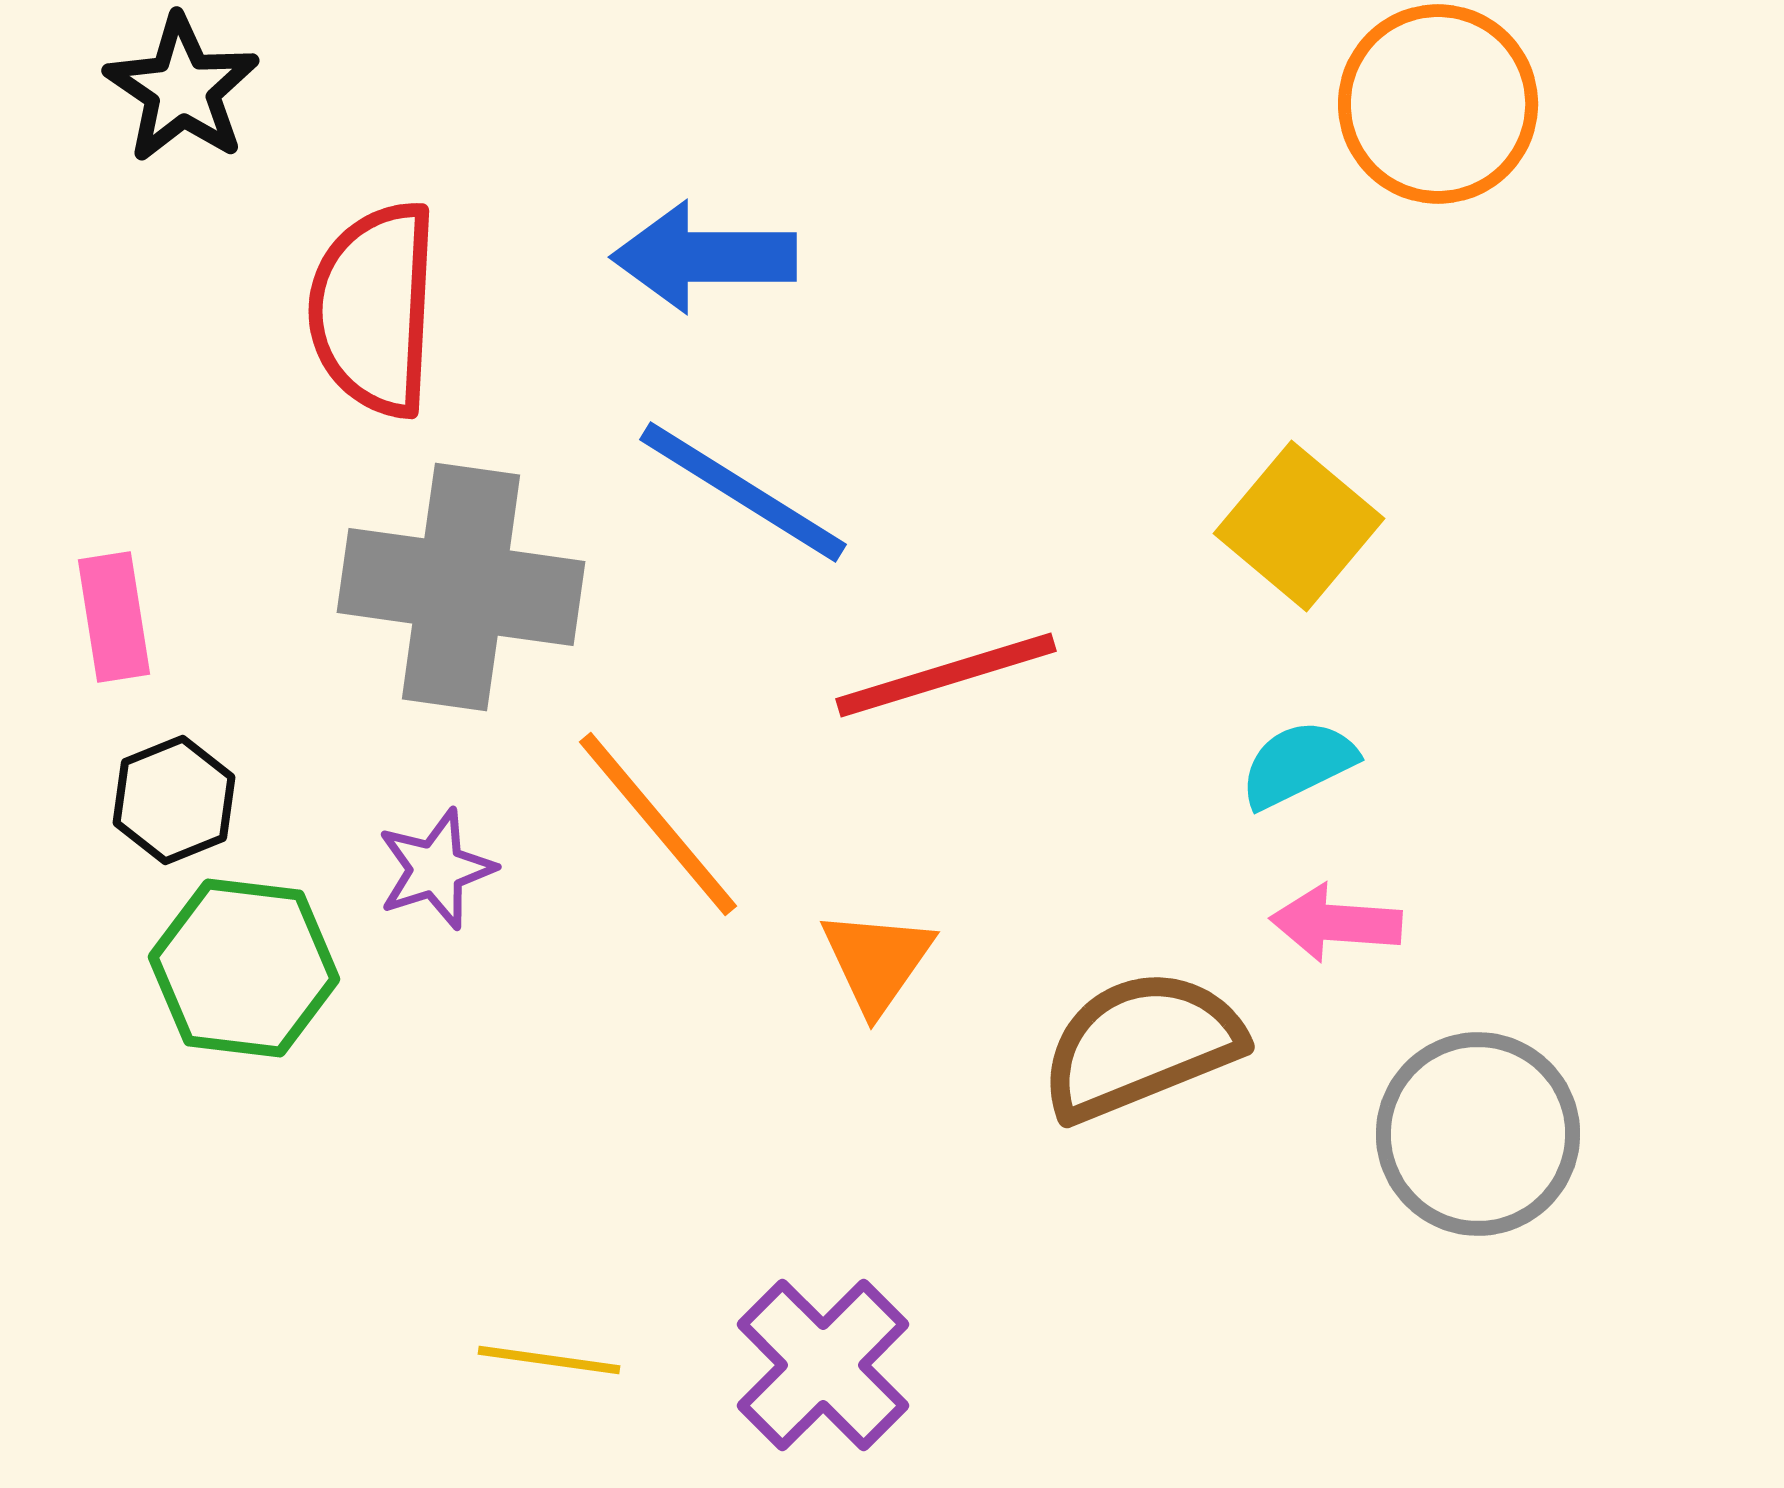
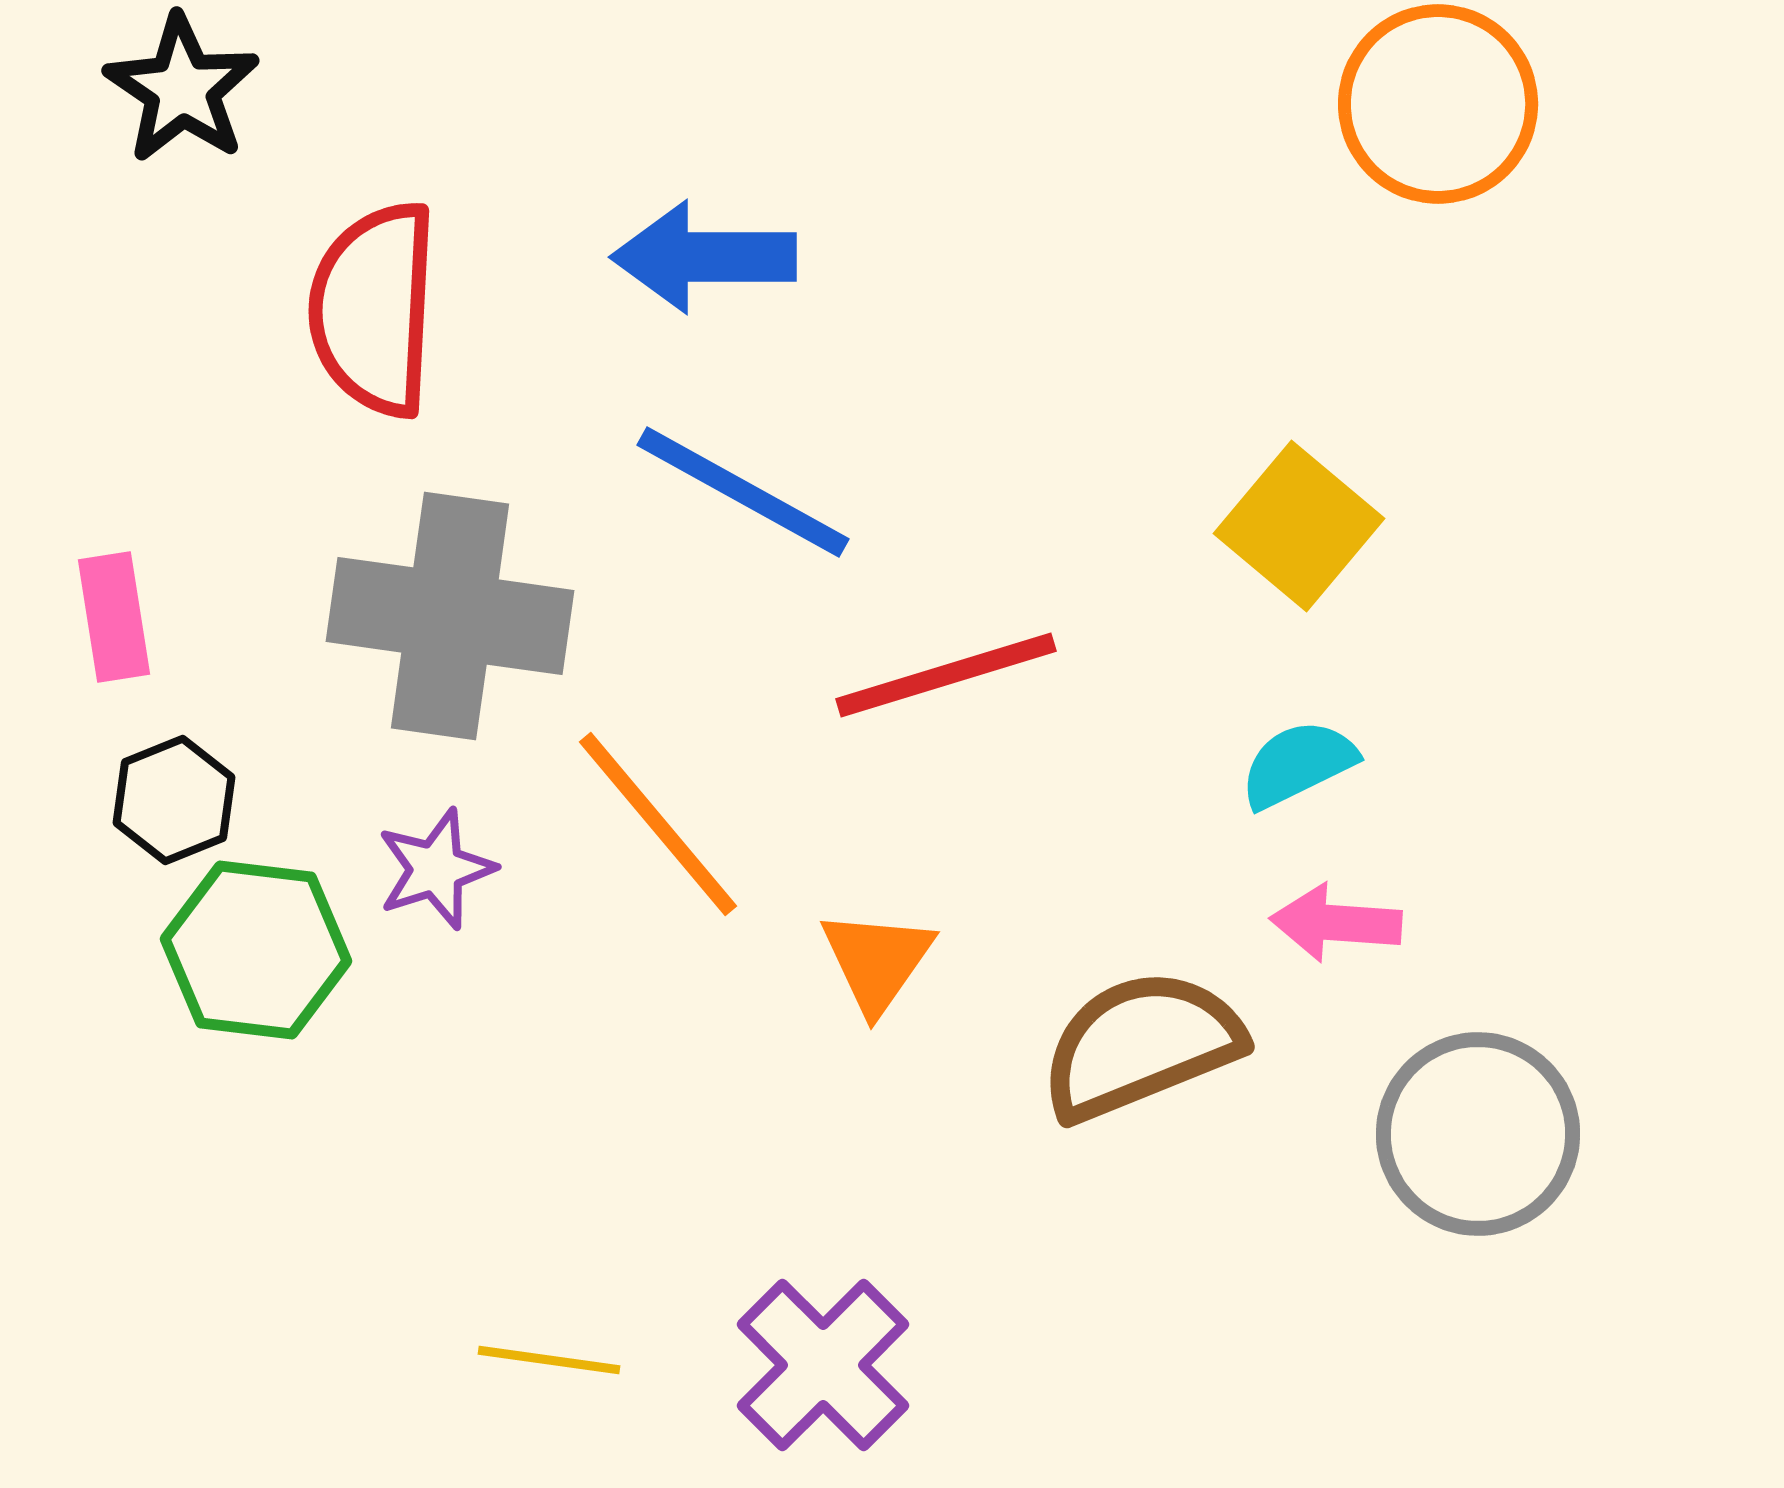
blue line: rotated 3 degrees counterclockwise
gray cross: moved 11 px left, 29 px down
green hexagon: moved 12 px right, 18 px up
